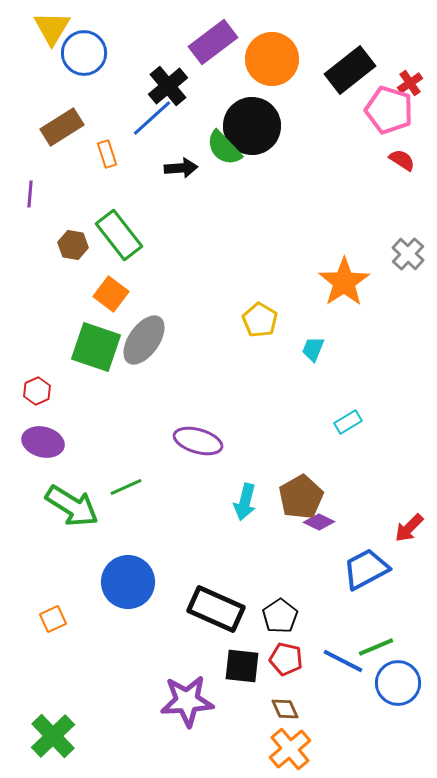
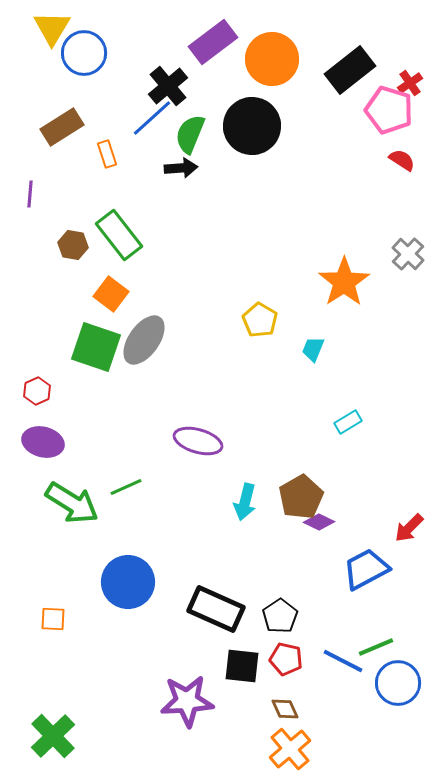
green semicircle at (224, 148): moved 34 px left, 14 px up; rotated 66 degrees clockwise
green arrow at (72, 506): moved 3 px up
orange square at (53, 619): rotated 28 degrees clockwise
